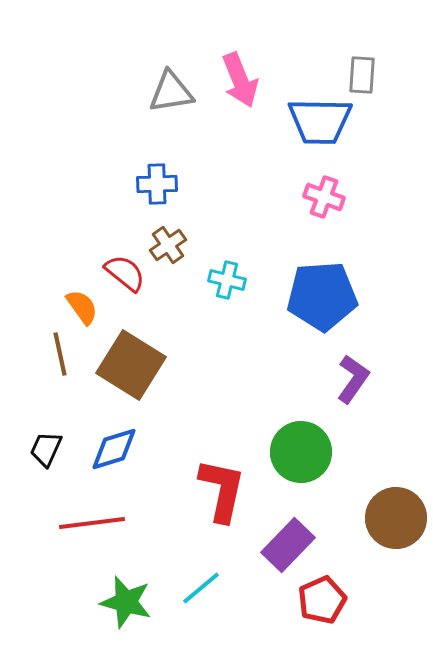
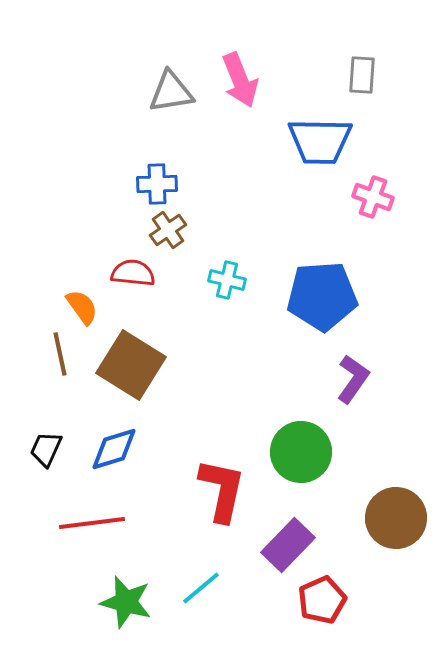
blue trapezoid: moved 20 px down
pink cross: moved 49 px right
brown cross: moved 15 px up
red semicircle: moved 8 px right; rotated 33 degrees counterclockwise
